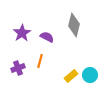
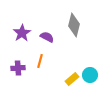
purple cross: rotated 16 degrees clockwise
yellow rectangle: moved 1 px right, 3 px down
